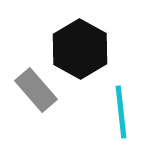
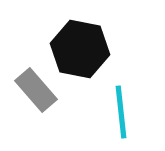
black hexagon: rotated 18 degrees counterclockwise
